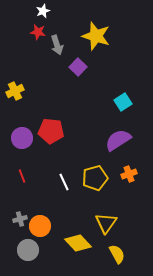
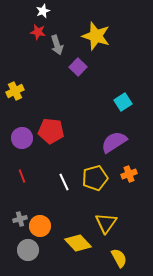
purple semicircle: moved 4 px left, 2 px down
yellow semicircle: moved 2 px right, 4 px down
